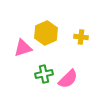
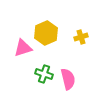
yellow cross: rotated 24 degrees counterclockwise
green cross: rotated 30 degrees clockwise
pink semicircle: rotated 60 degrees counterclockwise
